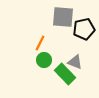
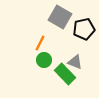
gray square: moved 3 px left; rotated 25 degrees clockwise
